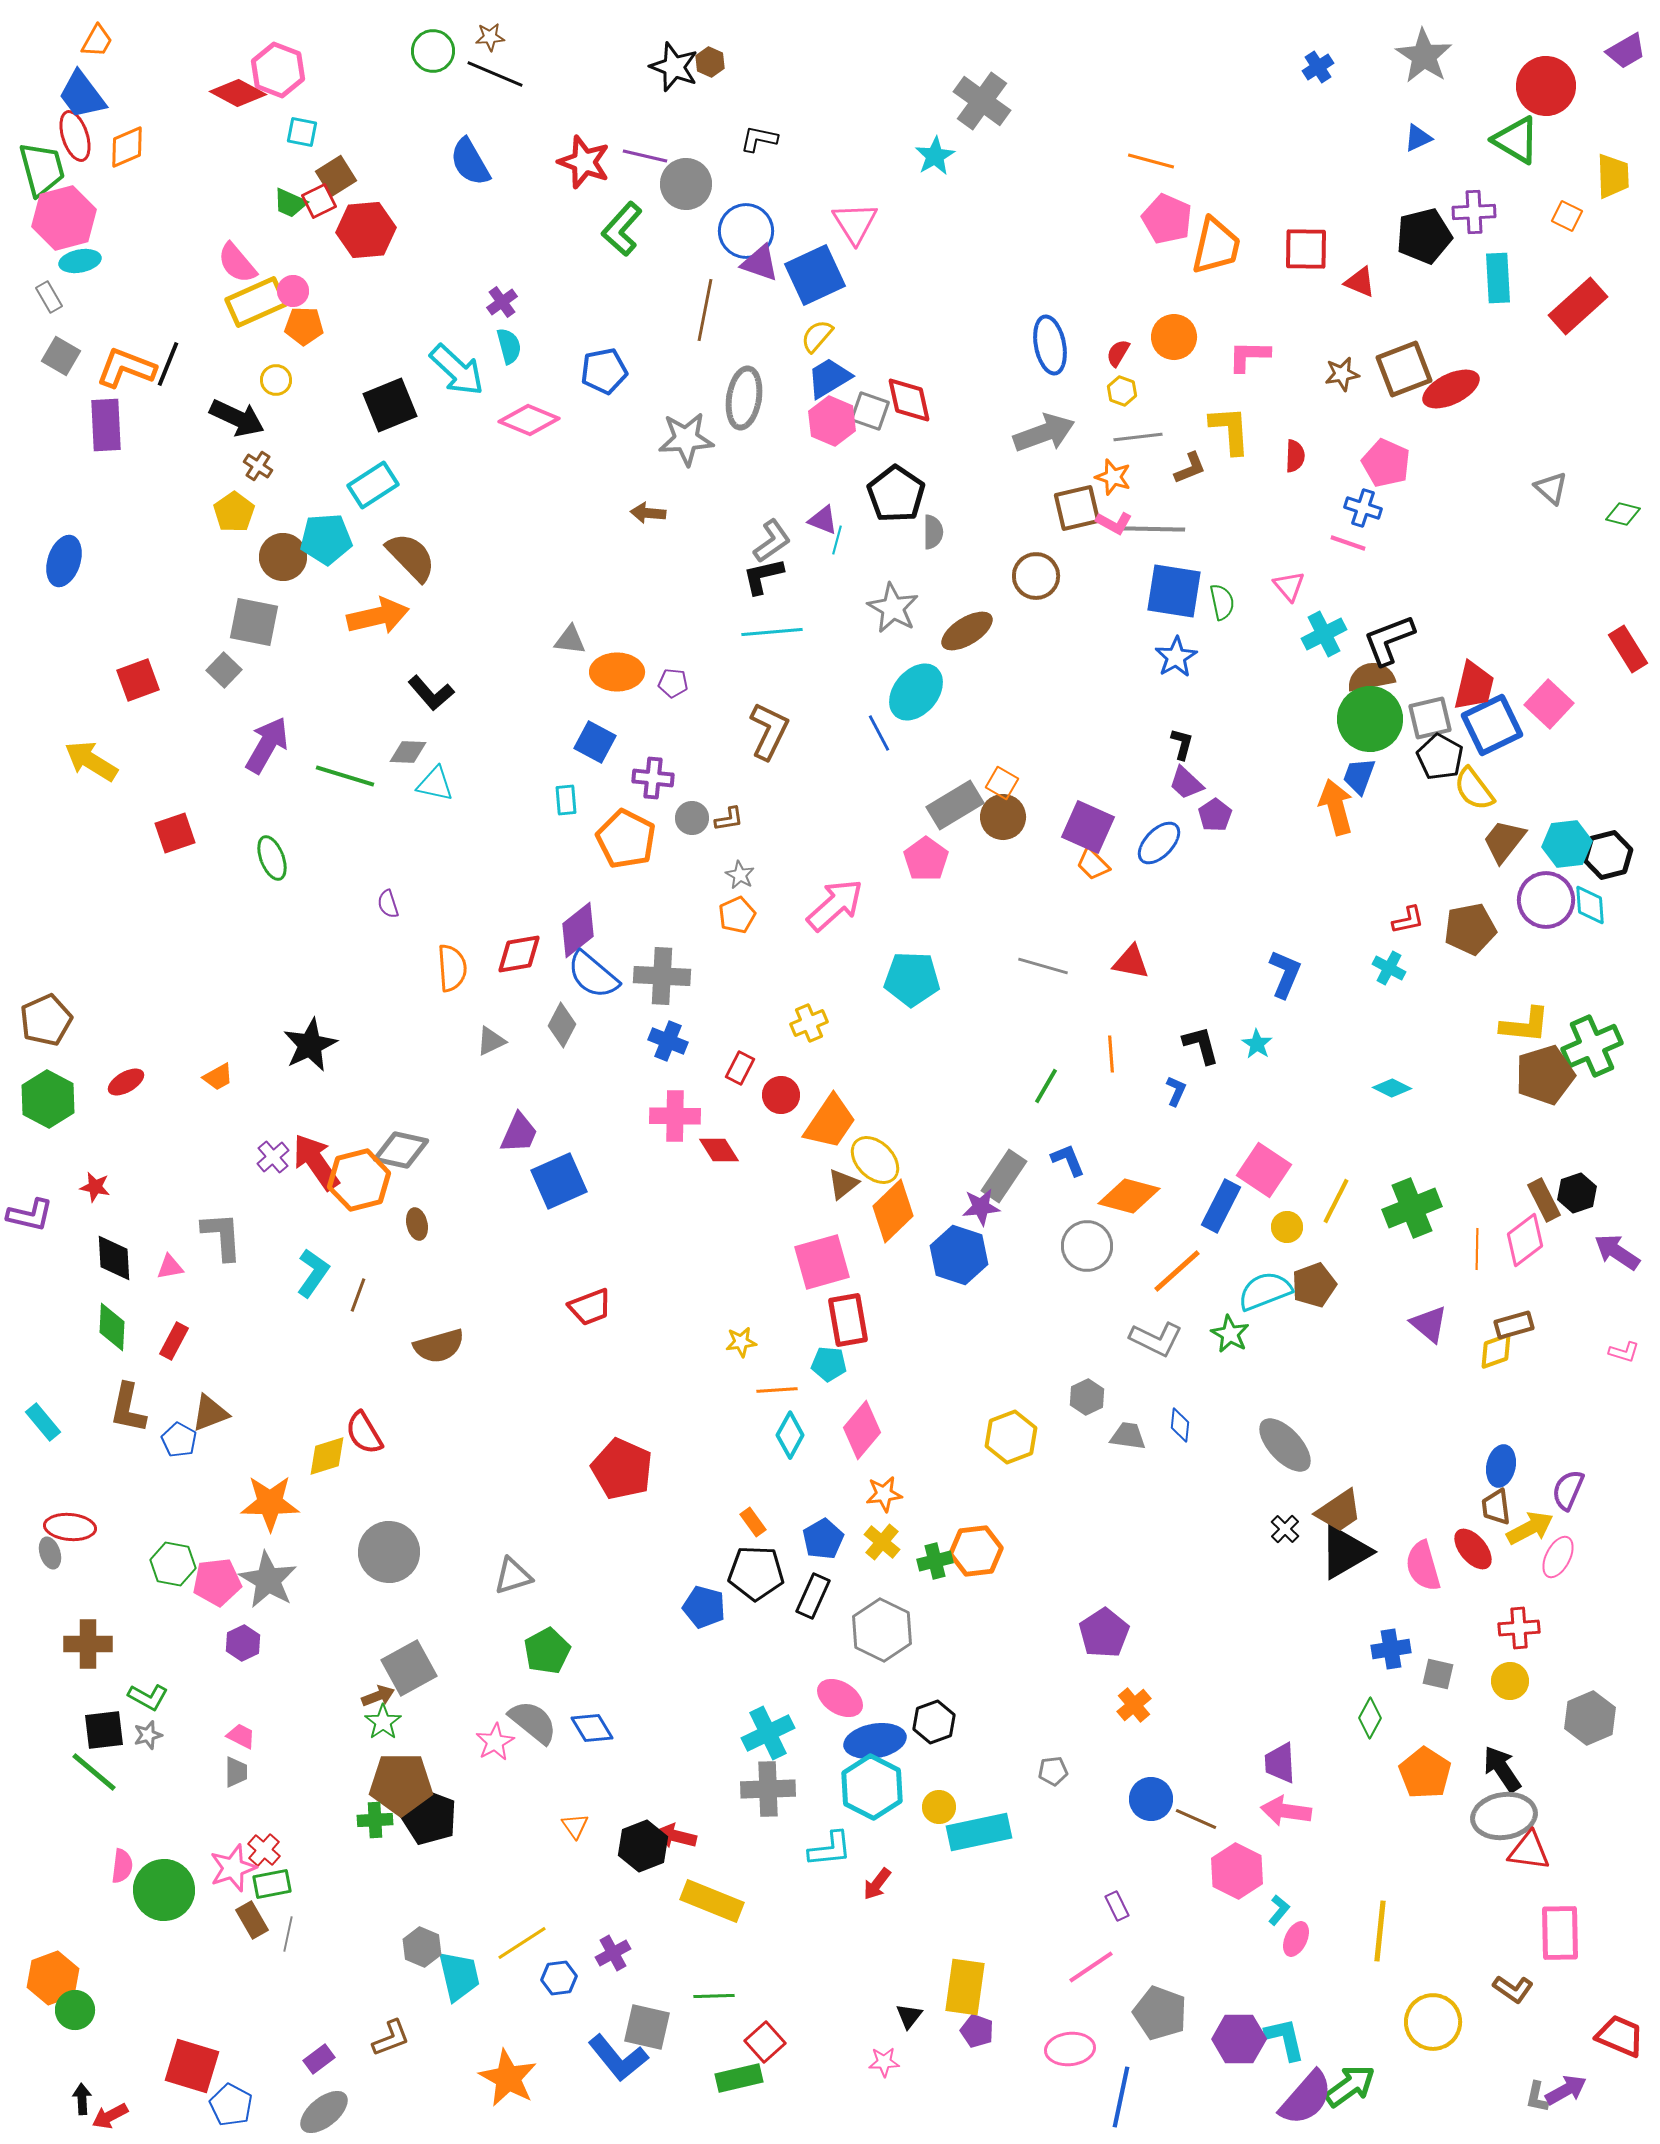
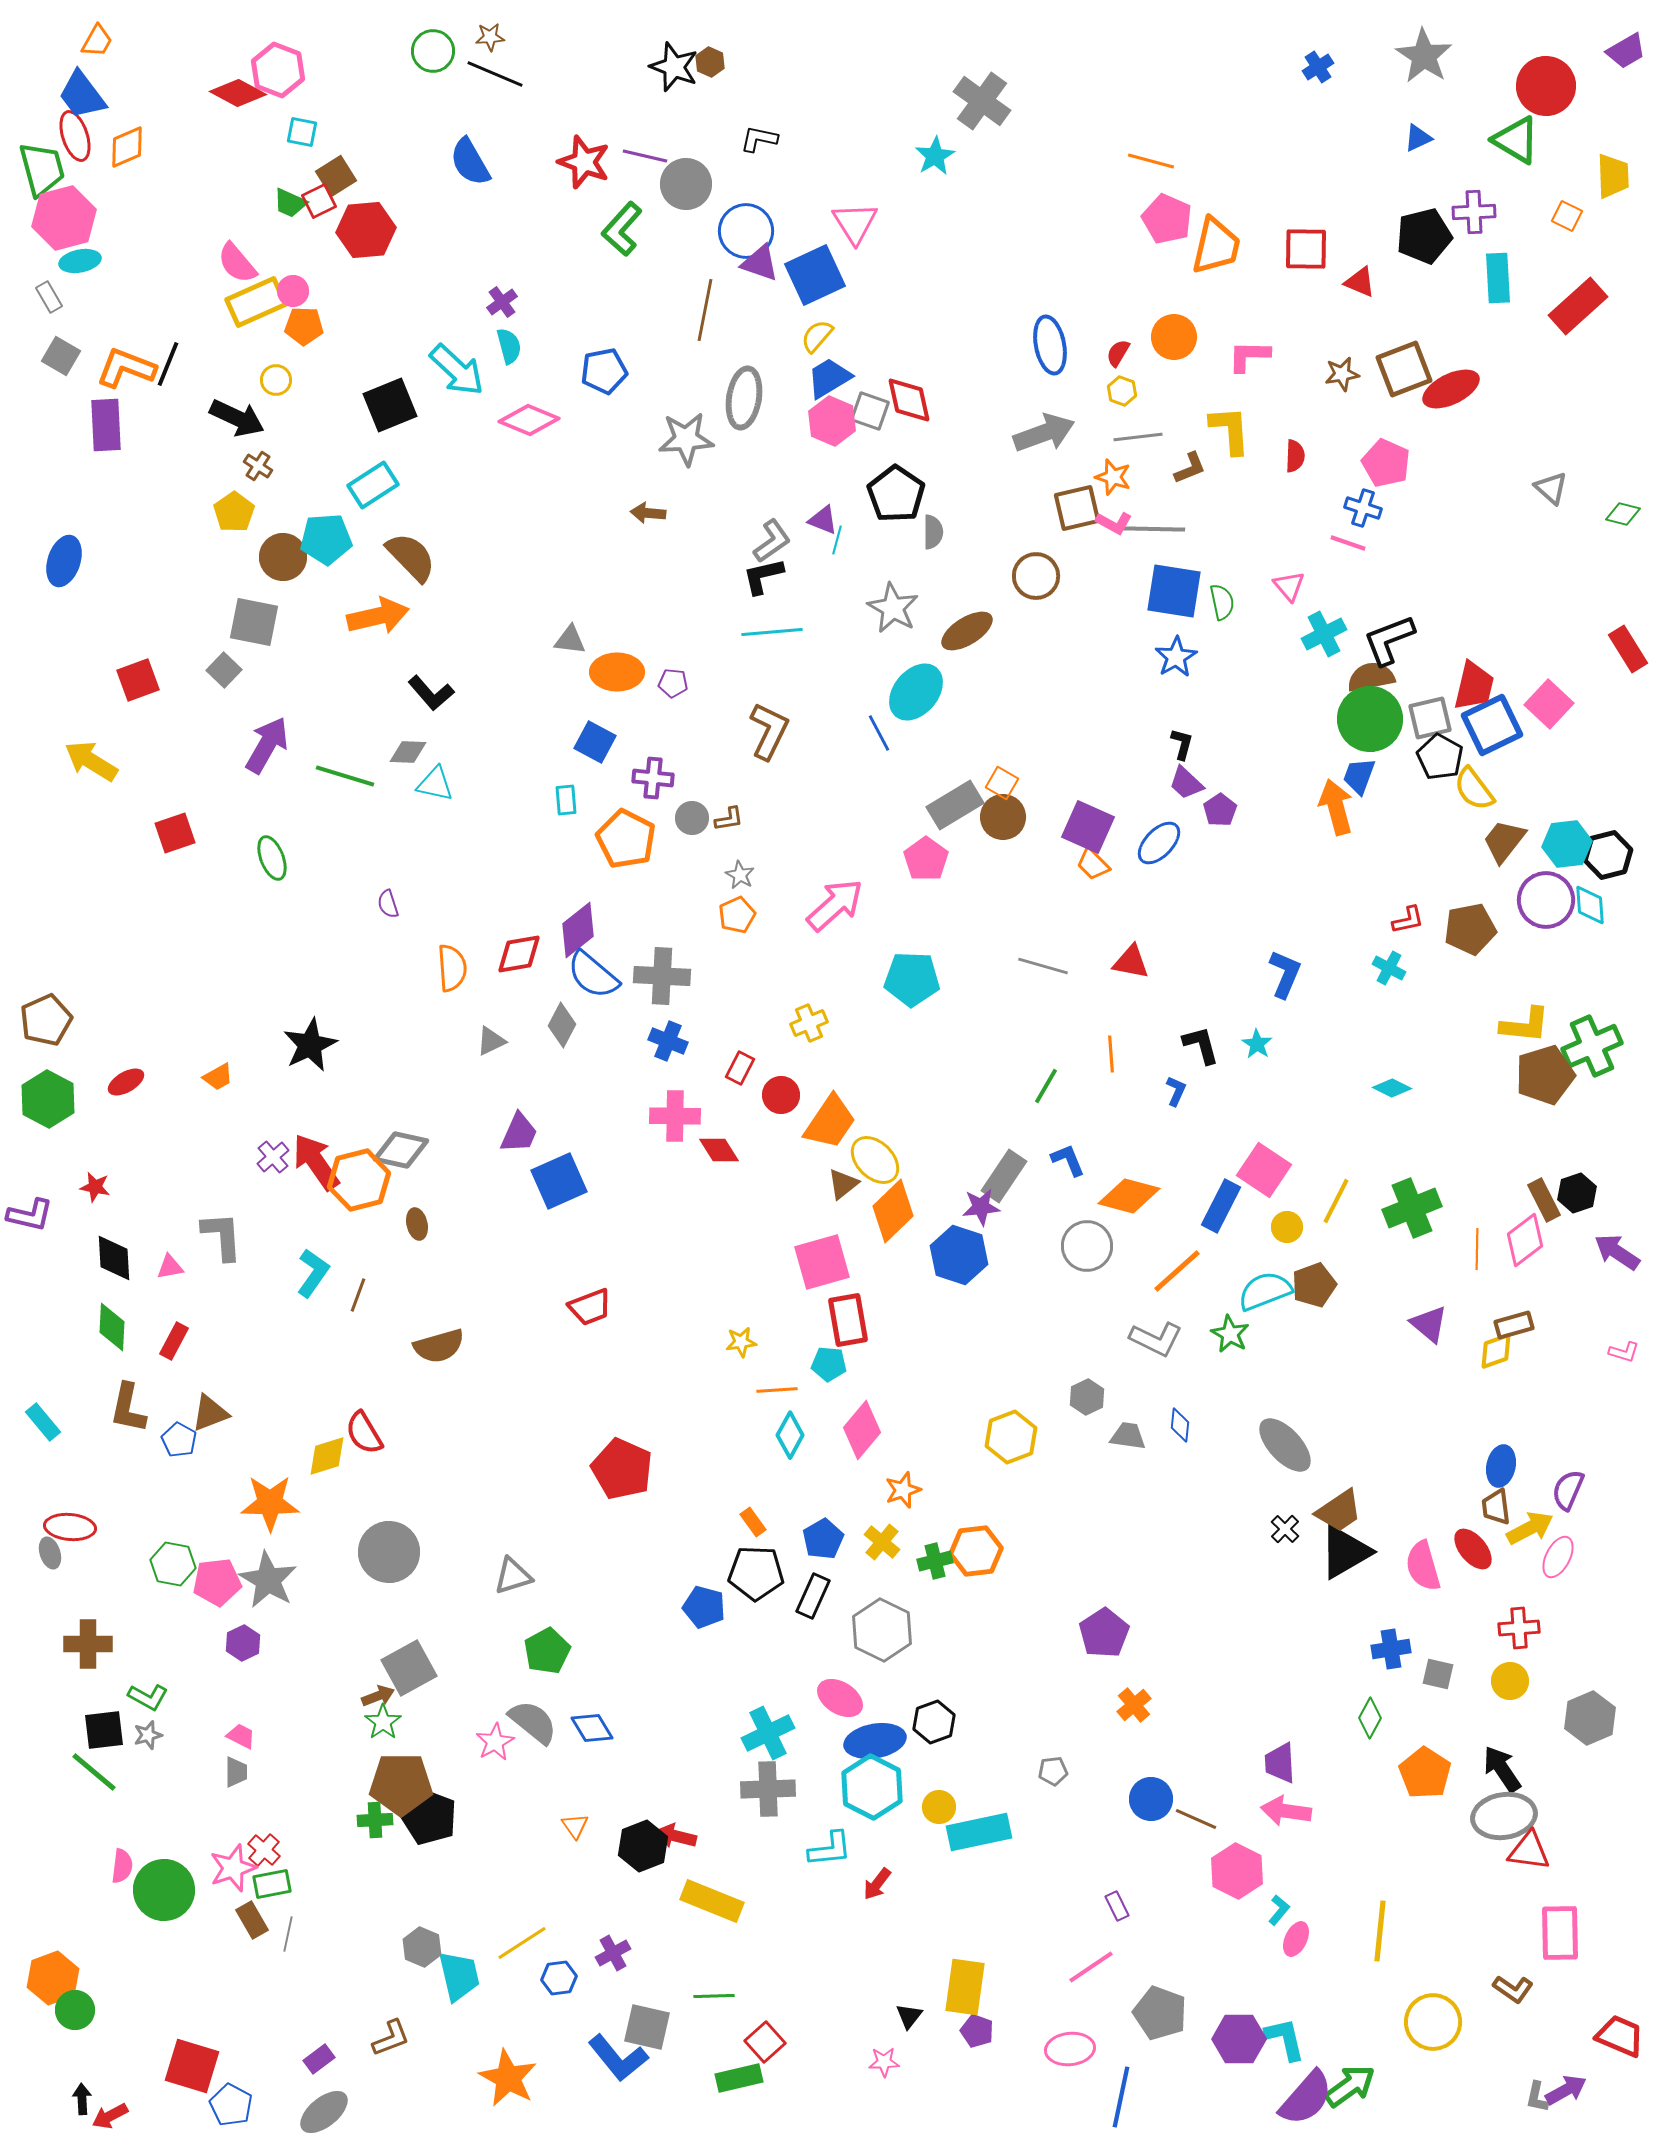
purple pentagon at (1215, 815): moved 5 px right, 5 px up
orange star at (884, 1494): moved 19 px right, 4 px up; rotated 12 degrees counterclockwise
